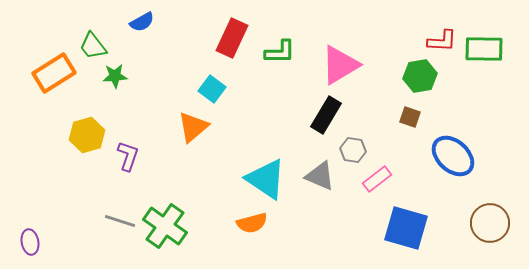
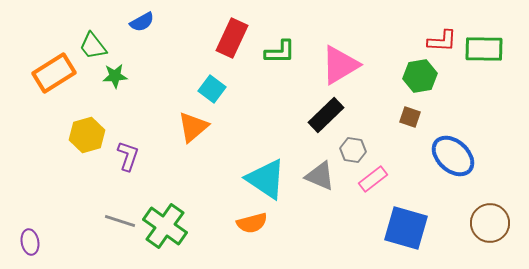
black rectangle: rotated 15 degrees clockwise
pink rectangle: moved 4 px left
